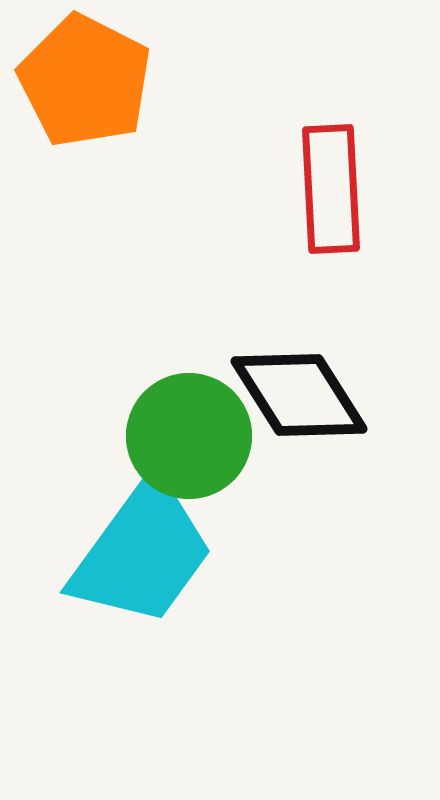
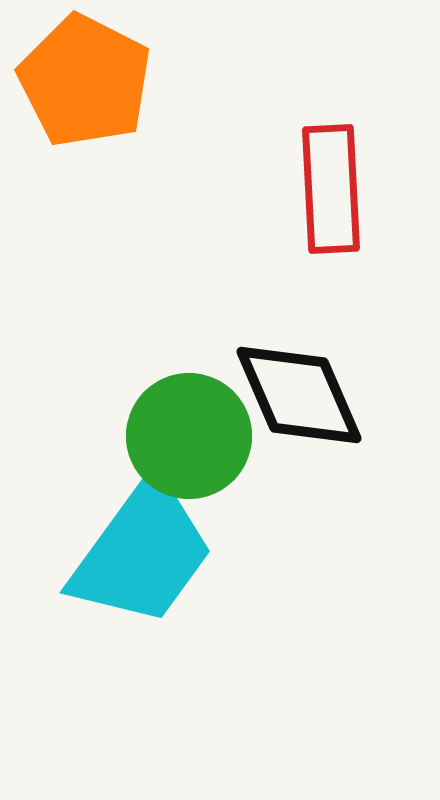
black diamond: rotated 9 degrees clockwise
